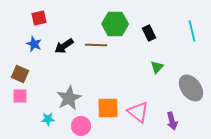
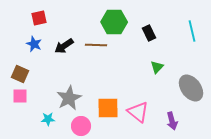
green hexagon: moved 1 px left, 2 px up
